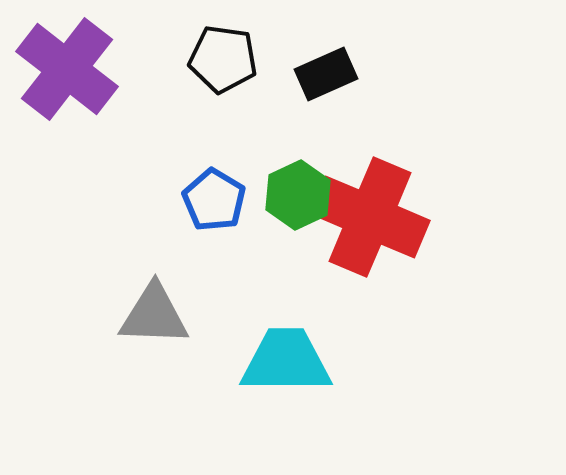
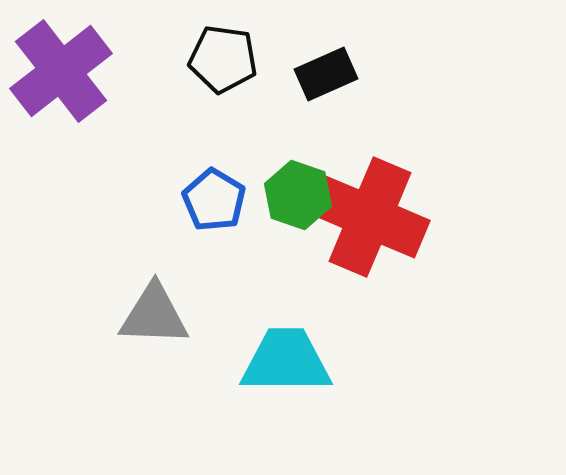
purple cross: moved 6 px left, 2 px down; rotated 14 degrees clockwise
green hexagon: rotated 16 degrees counterclockwise
